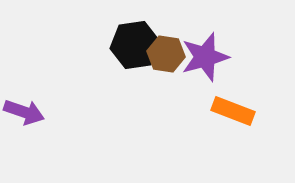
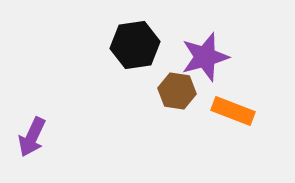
brown hexagon: moved 11 px right, 37 px down
purple arrow: moved 8 px right, 25 px down; rotated 96 degrees clockwise
